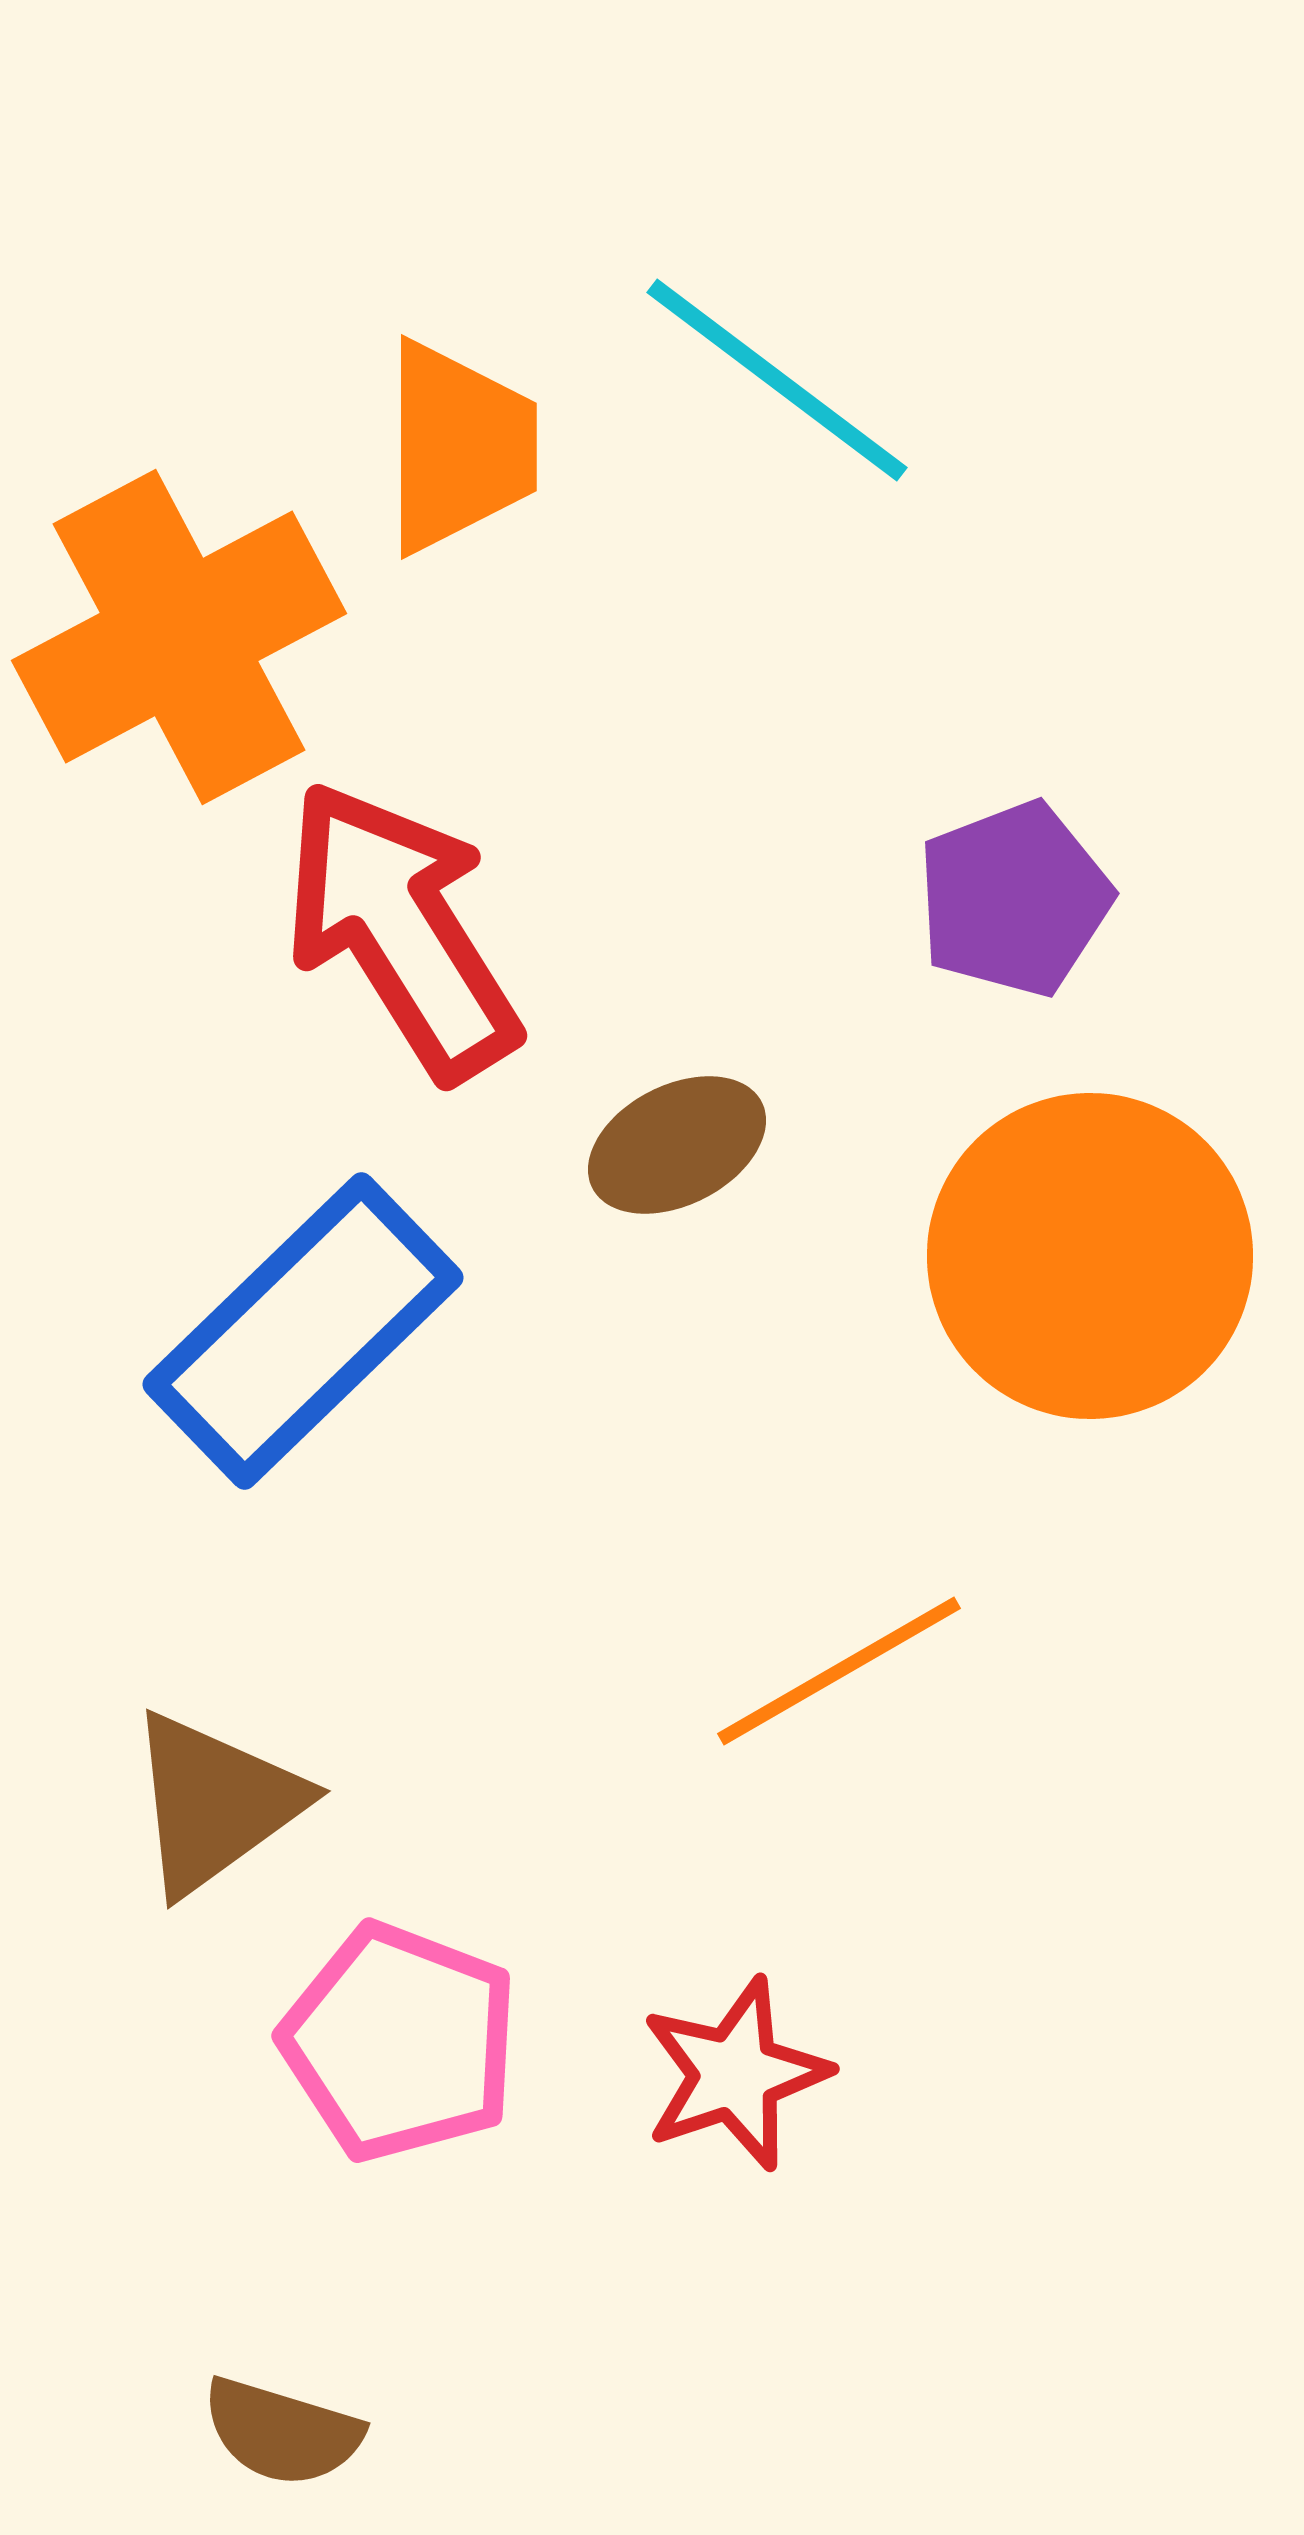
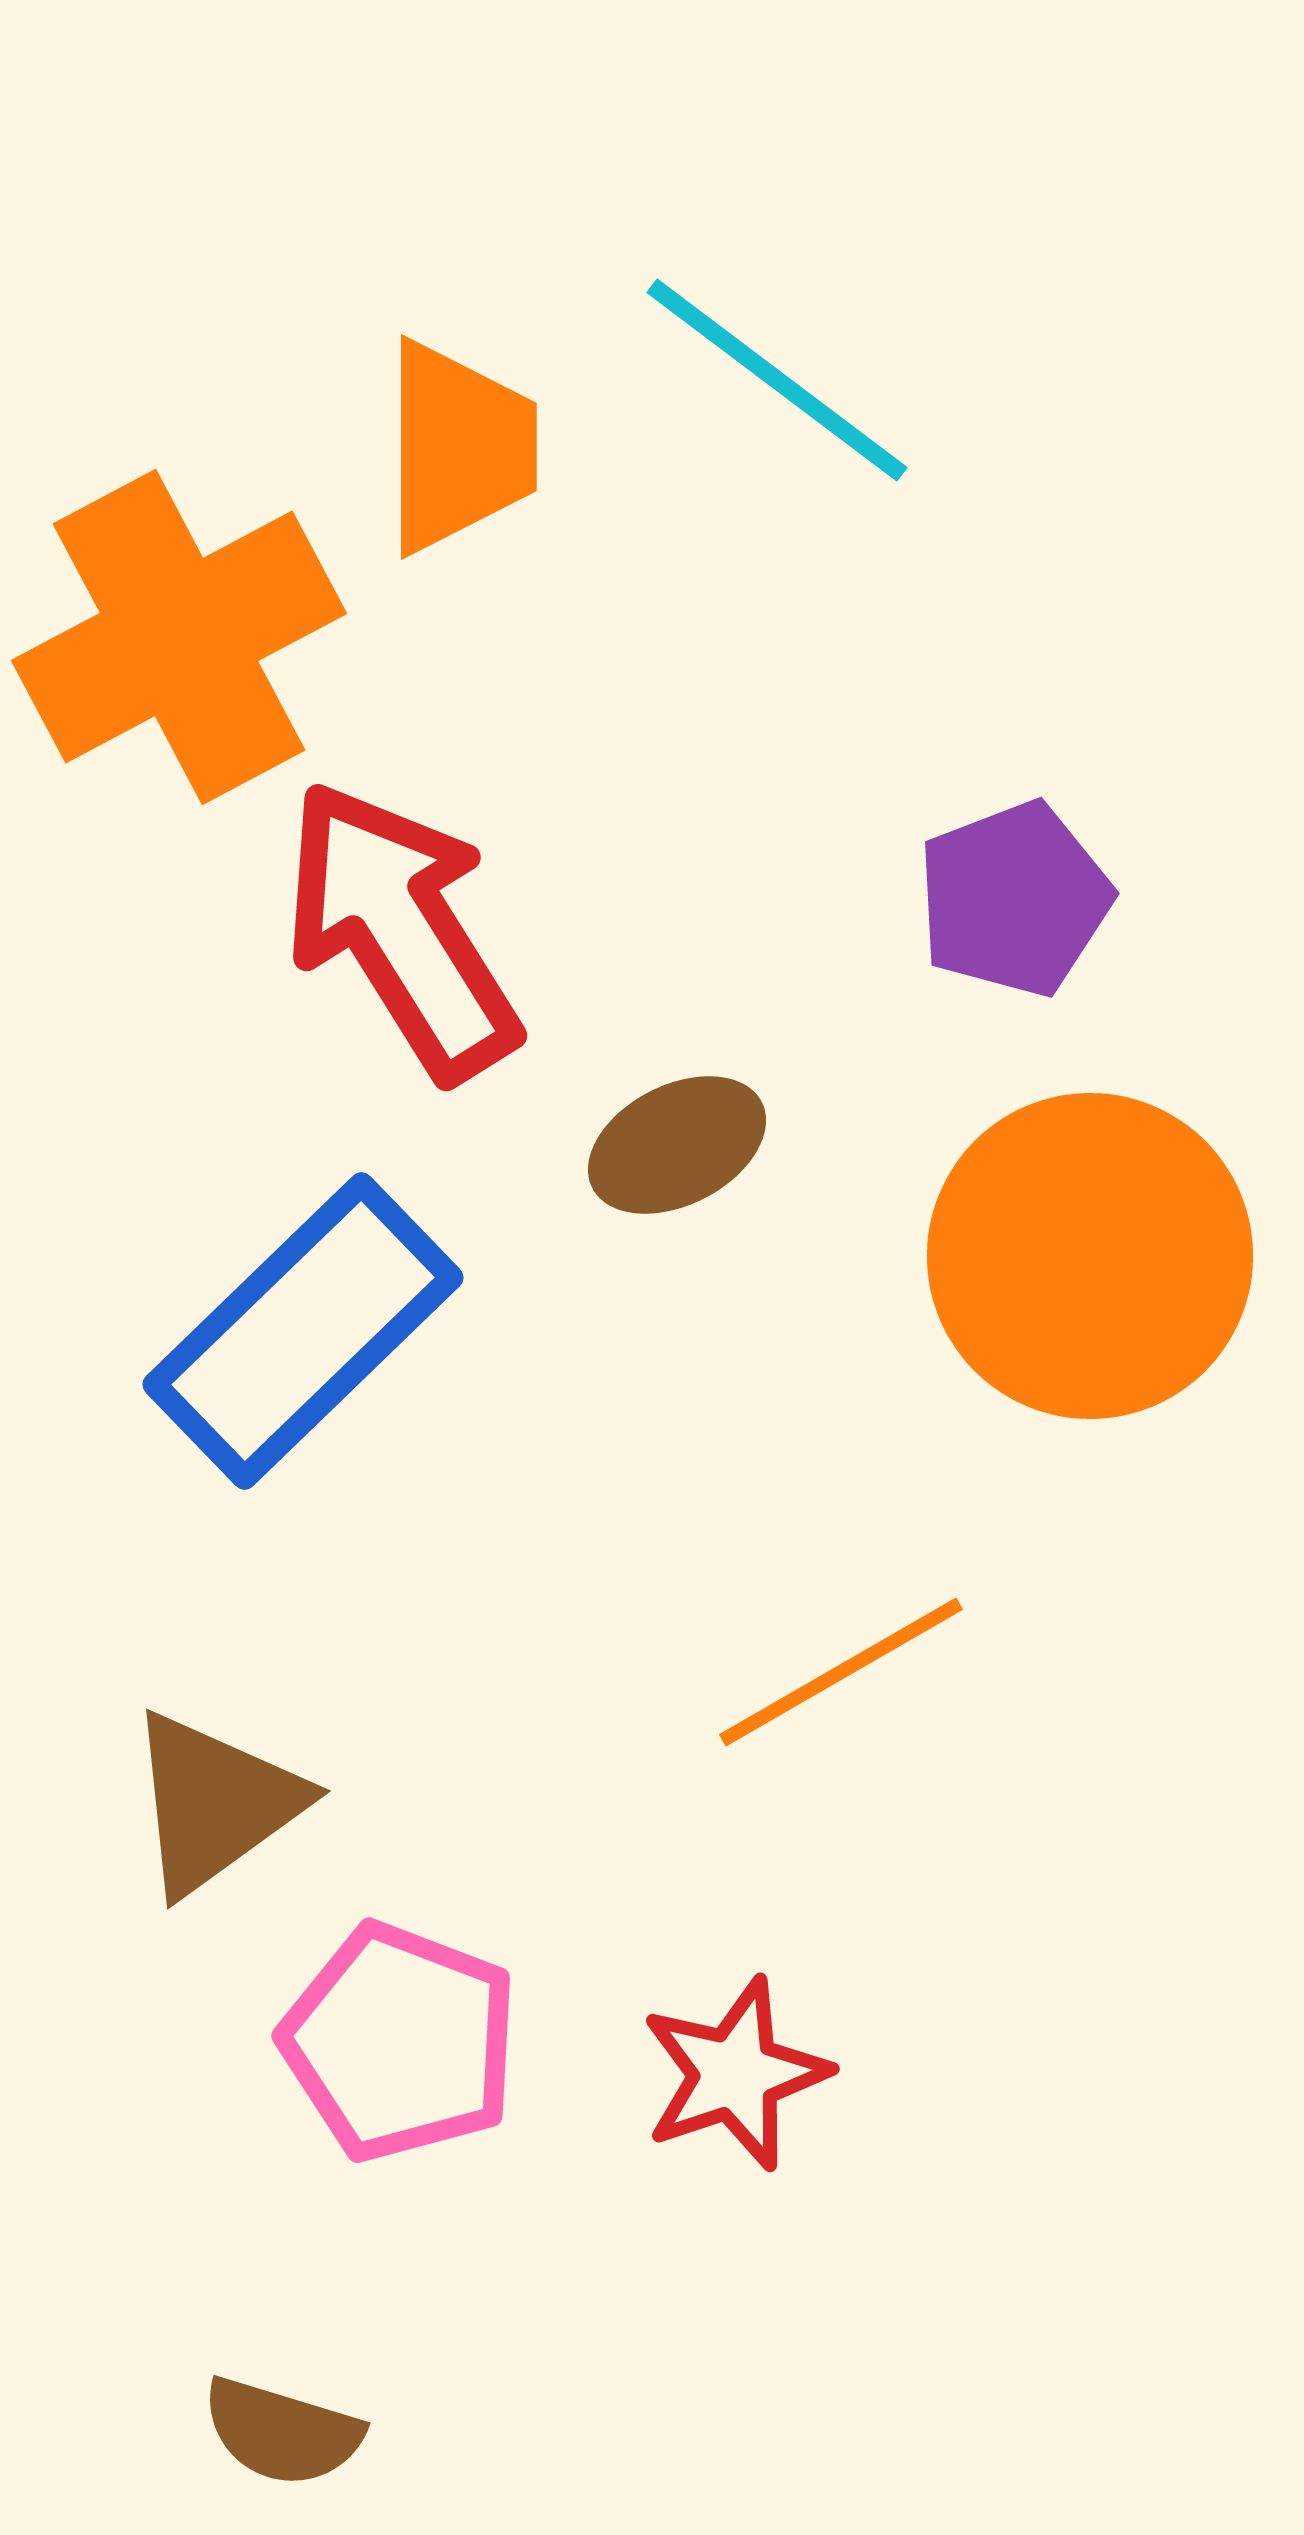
orange line: moved 2 px right, 1 px down
